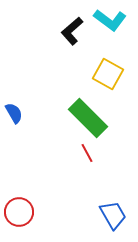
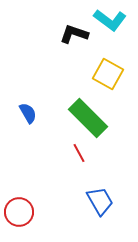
black L-shape: moved 2 px right, 3 px down; rotated 60 degrees clockwise
blue semicircle: moved 14 px right
red line: moved 8 px left
blue trapezoid: moved 13 px left, 14 px up
